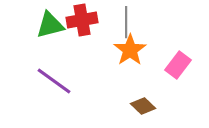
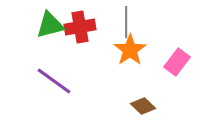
red cross: moved 2 px left, 7 px down
pink rectangle: moved 1 px left, 3 px up
